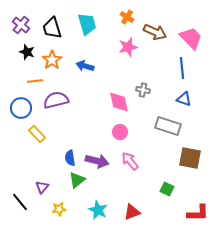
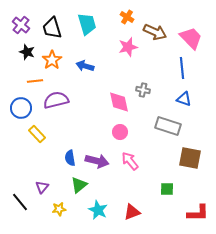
green triangle: moved 2 px right, 5 px down
green square: rotated 24 degrees counterclockwise
